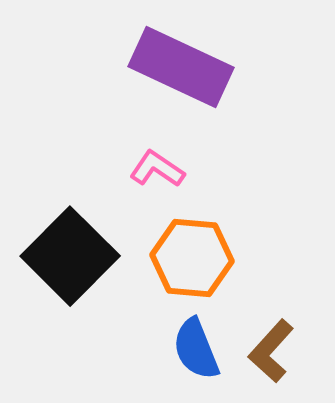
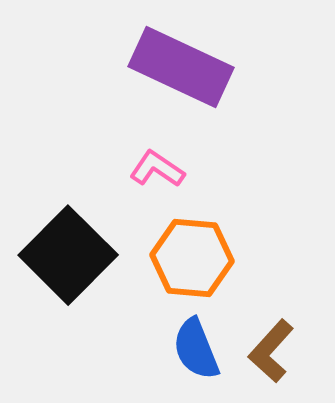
black square: moved 2 px left, 1 px up
